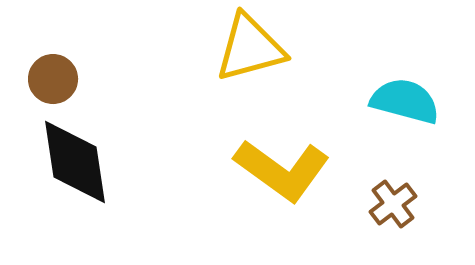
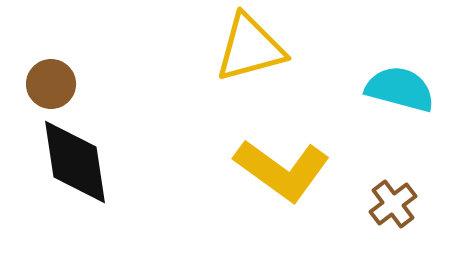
brown circle: moved 2 px left, 5 px down
cyan semicircle: moved 5 px left, 12 px up
